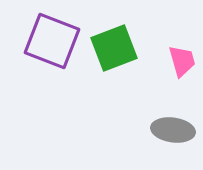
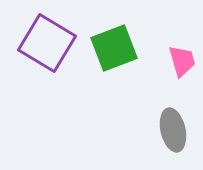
purple square: moved 5 px left, 2 px down; rotated 10 degrees clockwise
gray ellipse: rotated 69 degrees clockwise
